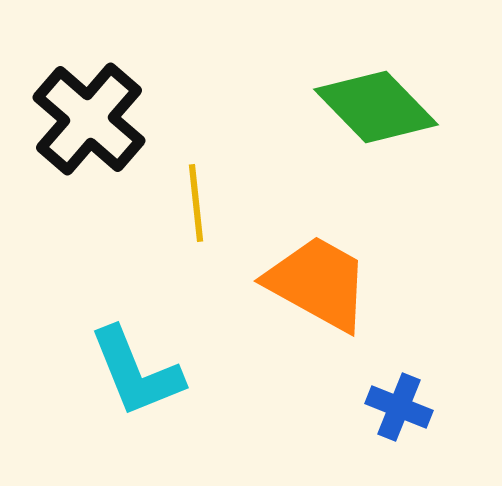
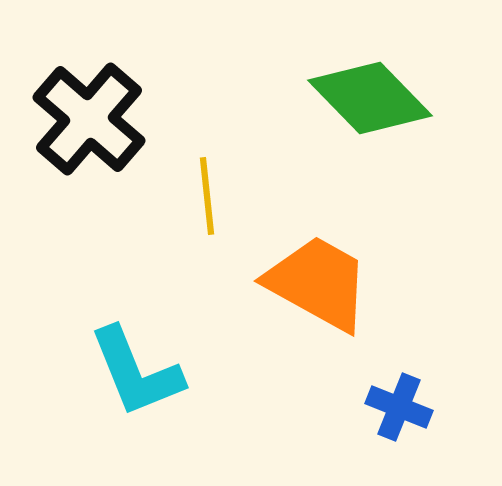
green diamond: moved 6 px left, 9 px up
yellow line: moved 11 px right, 7 px up
